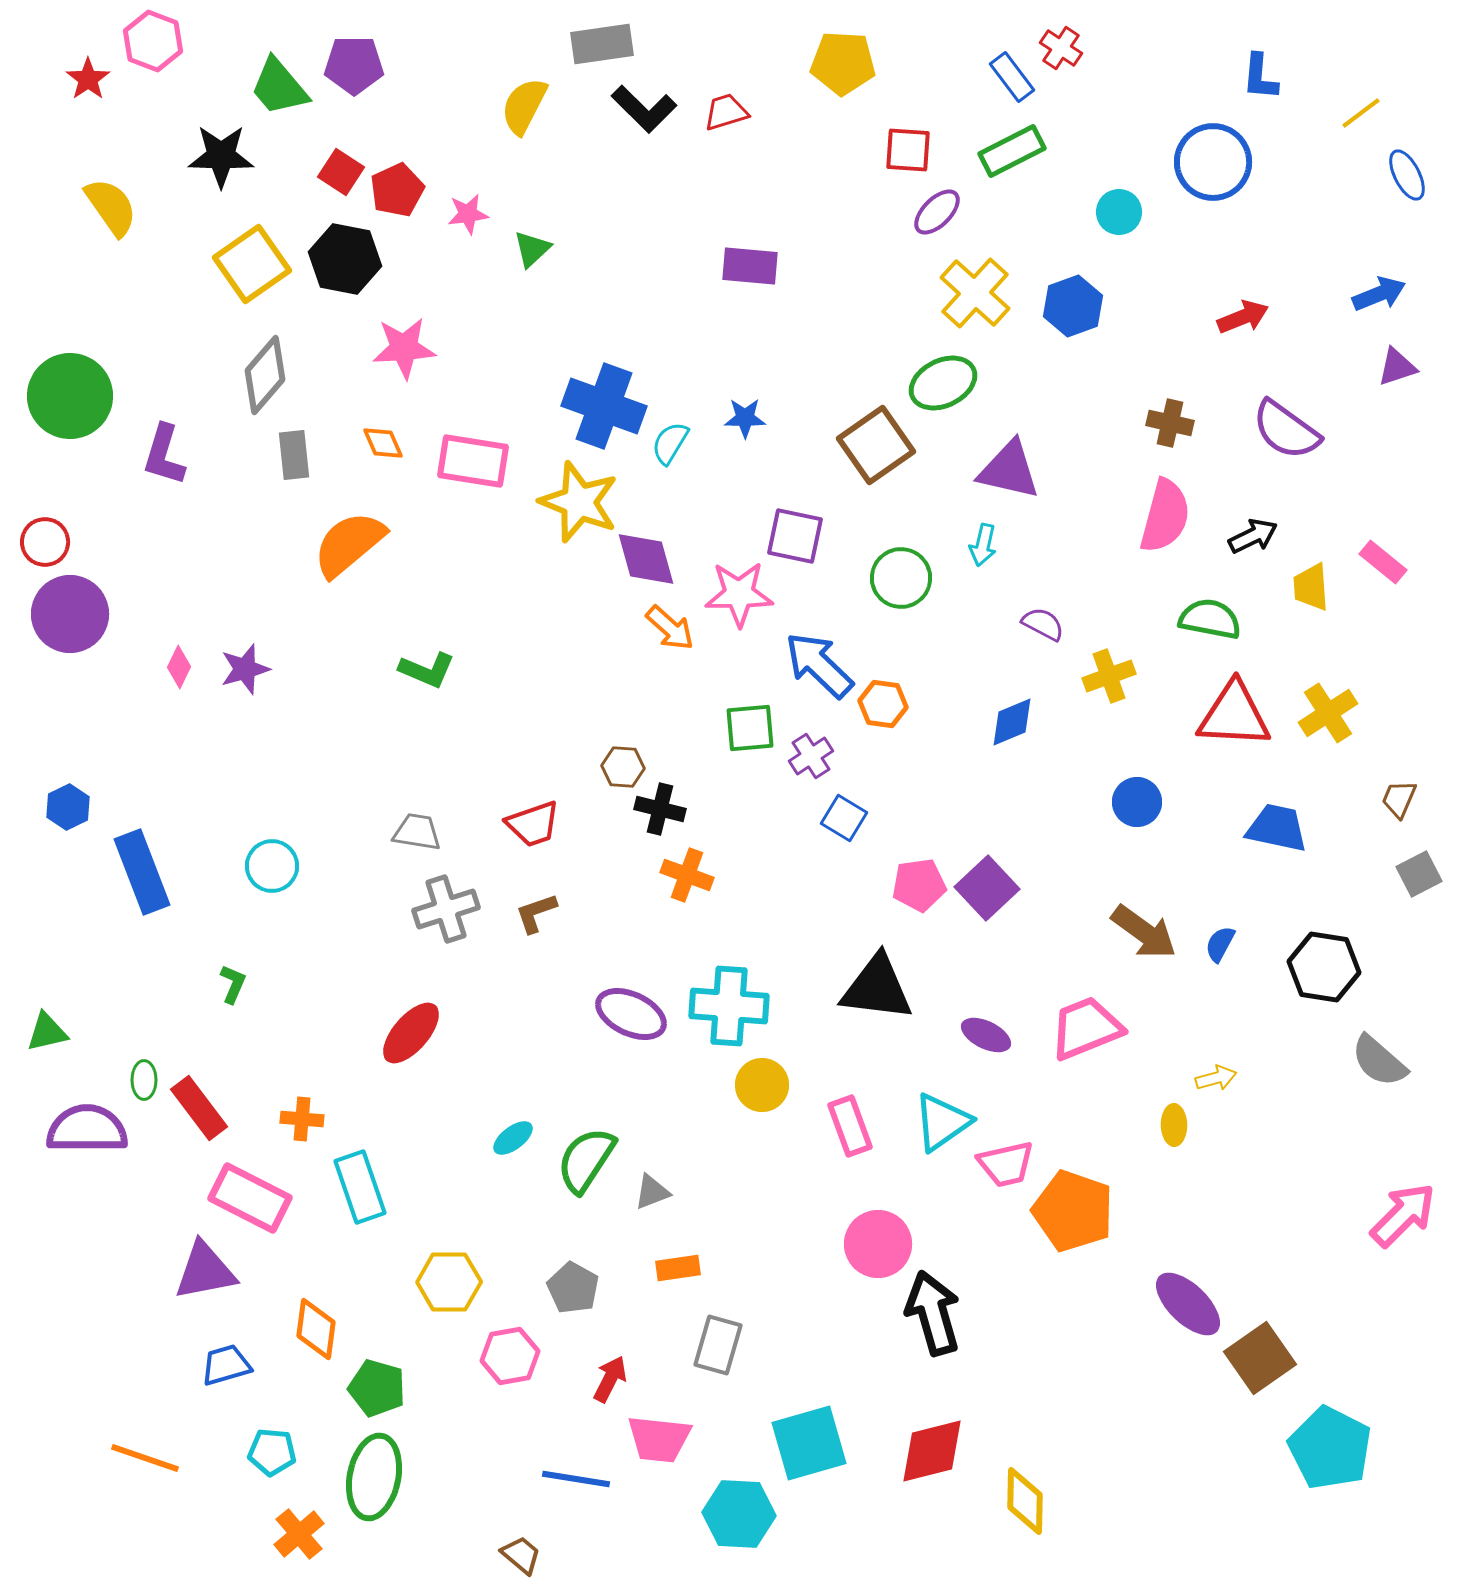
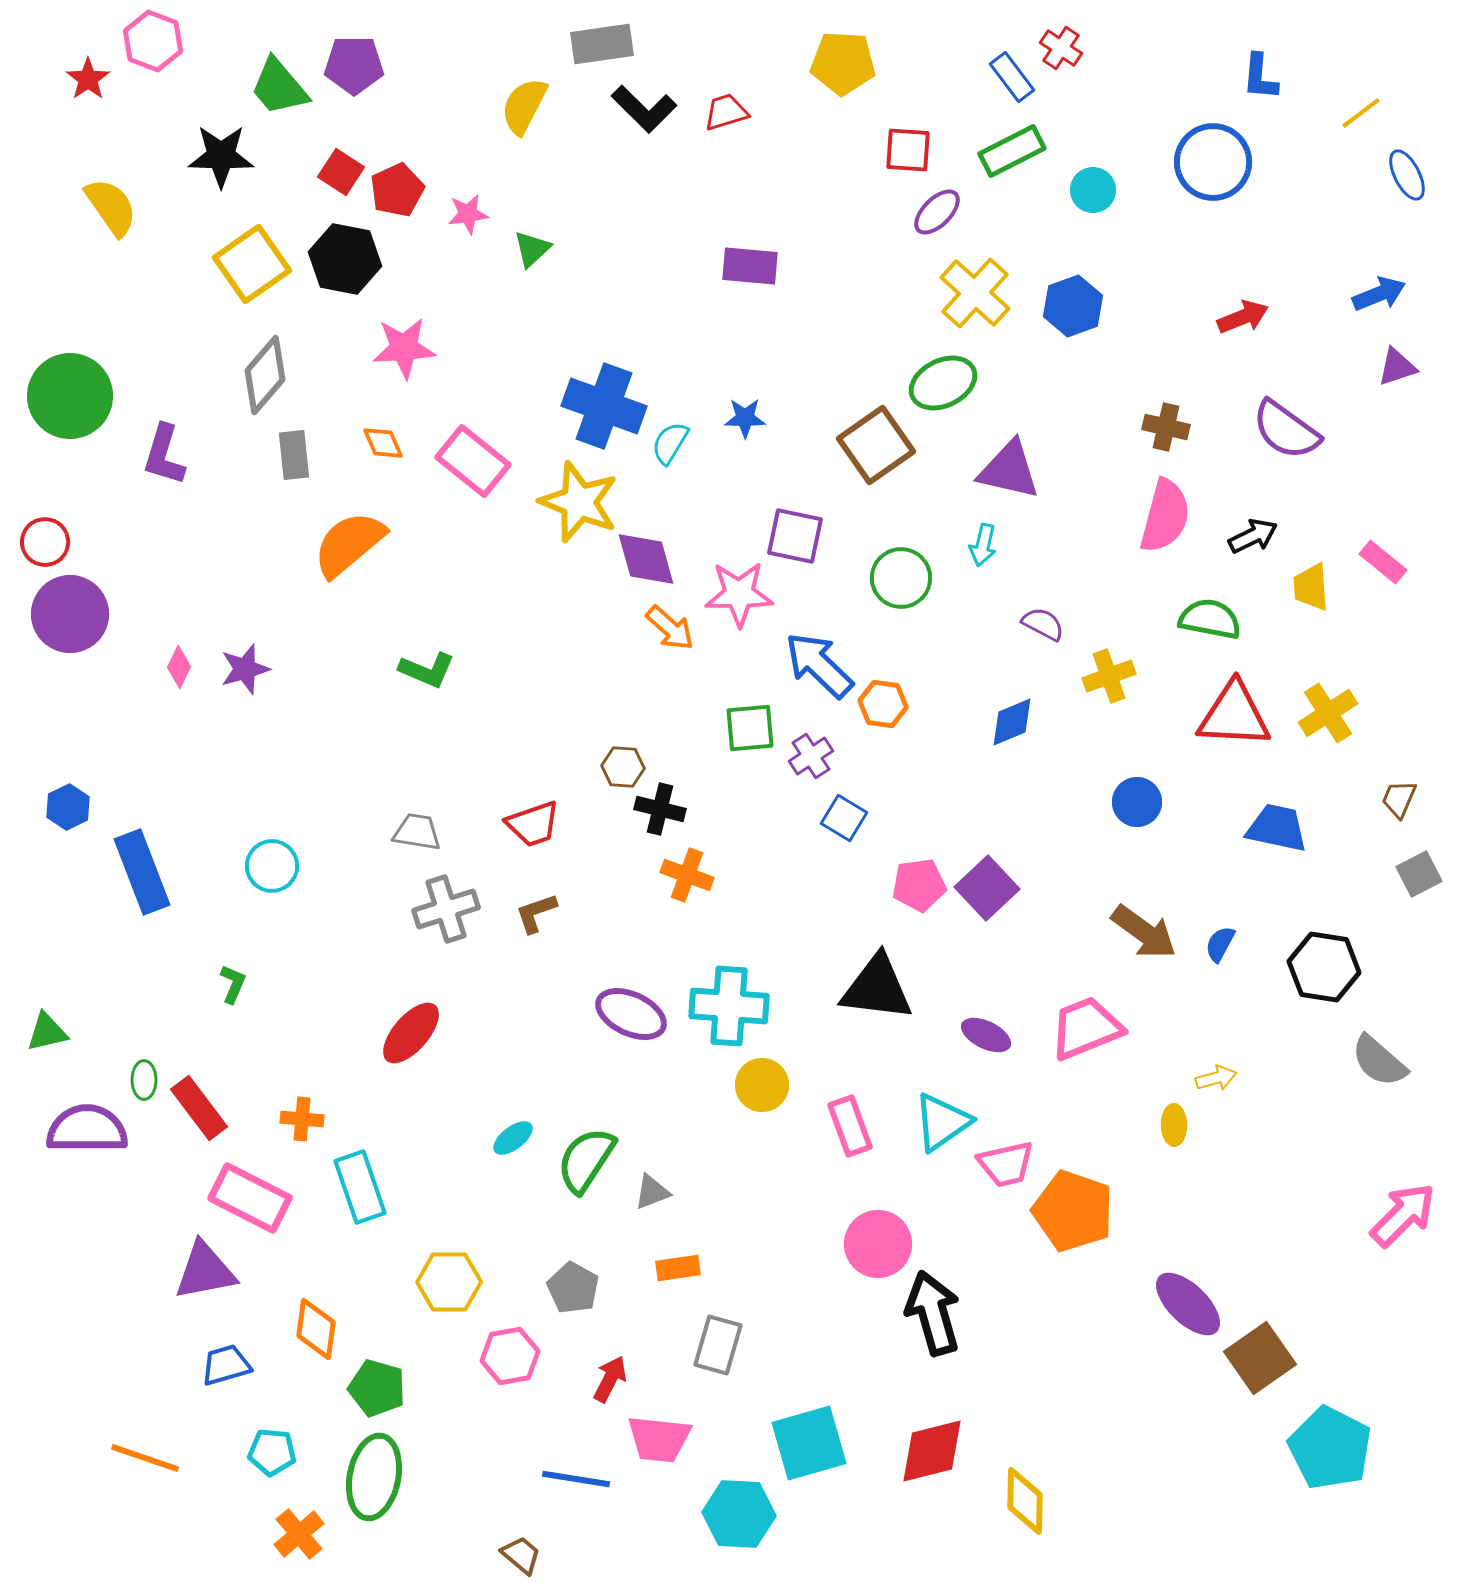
cyan circle at (1119, 212): moved 26 px left, 22 px up
brown cross at (1170, 423): moved 4 px left, 4 px down
pink rectangle at (473, 461): rotated 30 degrees clockwise
